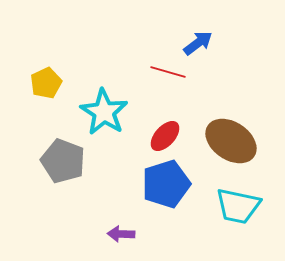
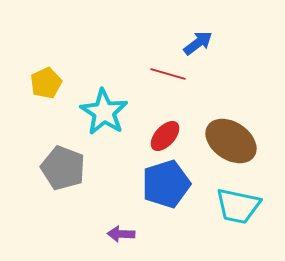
red line: moved 2 px down
gray pentagon: moved 7 px down
